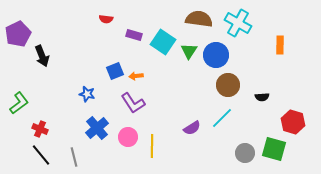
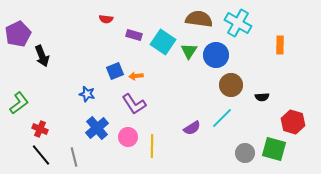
brown circle: moved 3 px right
purple L-shape: moved 1 px right, 1 px down
